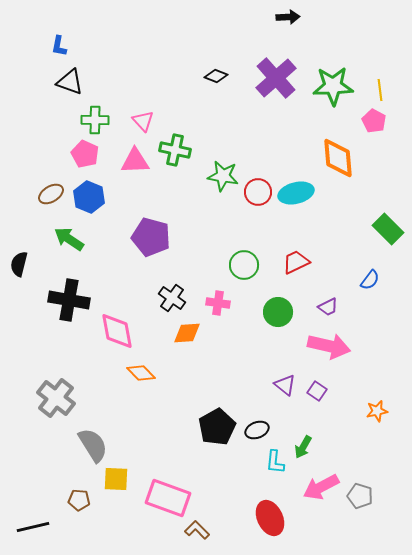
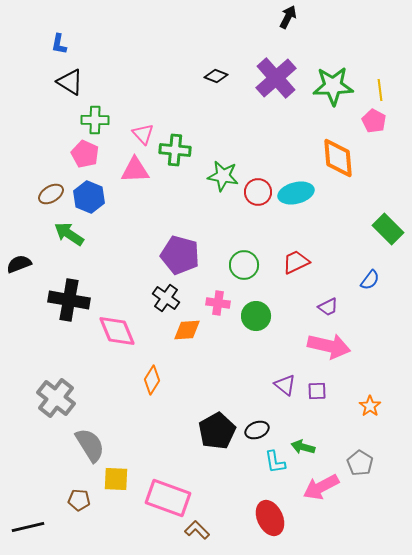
black arrow at (288, 17): rotated 60 degrees counterclockwise
blue L-shape at (59, 46): moved 2 px up
black triangle at (70, 82): rotated 12 degrees clockwise
pink triangle at (143, 121): moved 13 px down
green cross at (175, 150): rotated 8 degrees counterclockwise
pink triangle at (135, 161): moved 9 px down
purple pentagon at (151, 237): moved 29 px right, 18 px down
green arrow at (69, 239): moved 5 px up
black semicircle at (19, 264): rotated 55 degrees clockwise
black cross at (172, 298): moved 6 px left
green circle at (278, 312): moved 22 px left, 4 px down
pink diamond at (117, 331): rotated 12 degrees counterclockwise
orange diamond at (187, 333): moved 3 px up
orange diamond at (141, 373): moved 11 px right, 7 px down; rotated 76 degrees clockwise
purple square at (317, 391): rotated 36 degrees counterclockwise
orange star at (377, 411): moved 7 px left, 5 px up; rotated 25 degrees counterclockwise
black pentagon at (217, 427): moved 4 px down
gray semicircle at (93, 445): moved 3 px left
green arrow at (303, 447): rotated 75 degrees clockwise
cyan L-shape at (275, 462): rotated 15 degrees counterclockwise
gray pentagon at (360, 496): moved 33 px up; rotated 15 degrees clockwise
black line at (33, 527): moved 5 px left
